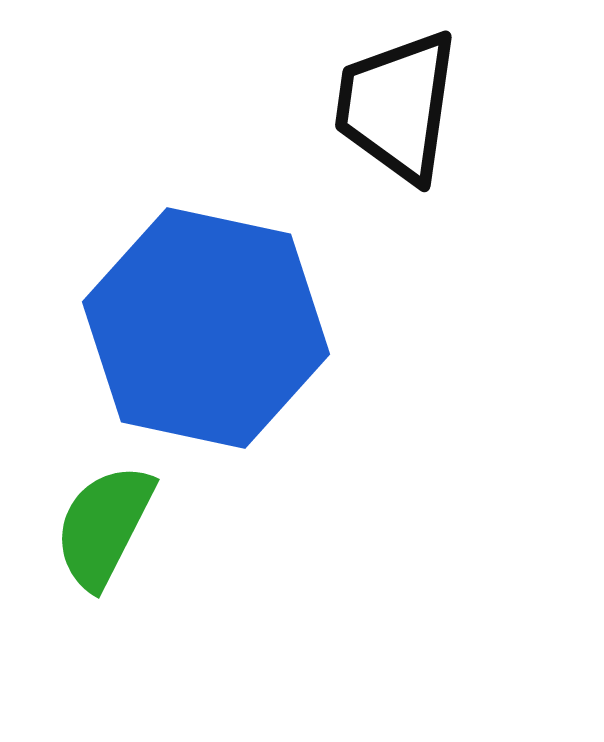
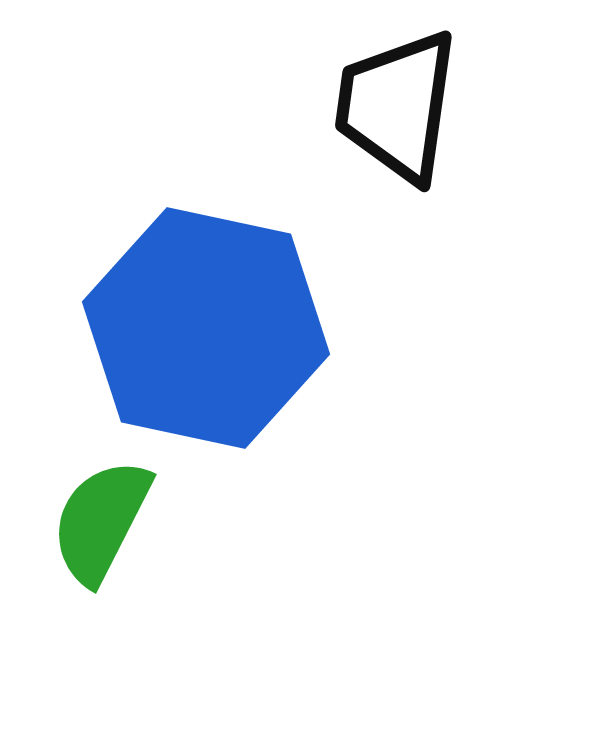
green semicircle: moved 3 px left, 5 px up
